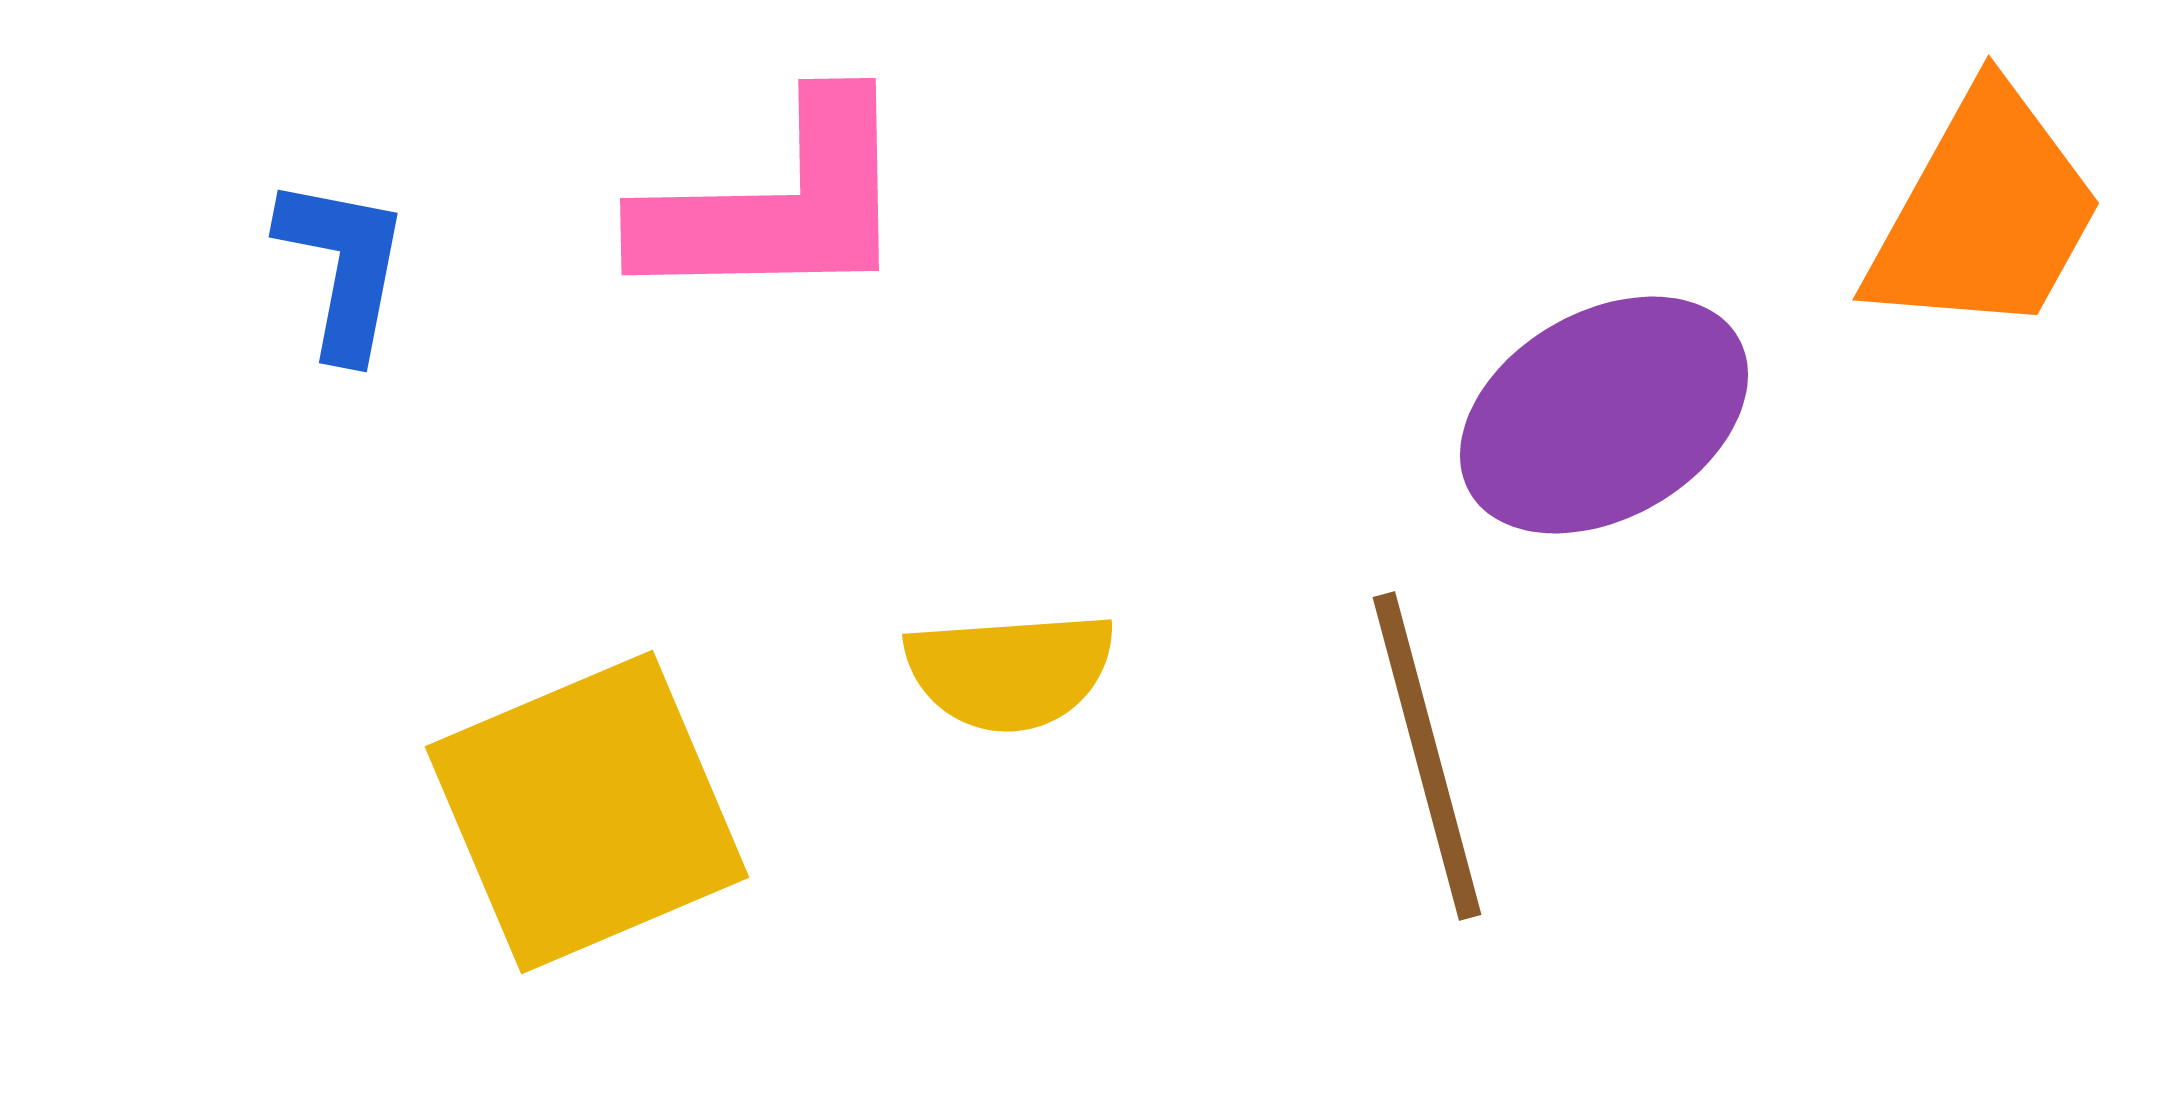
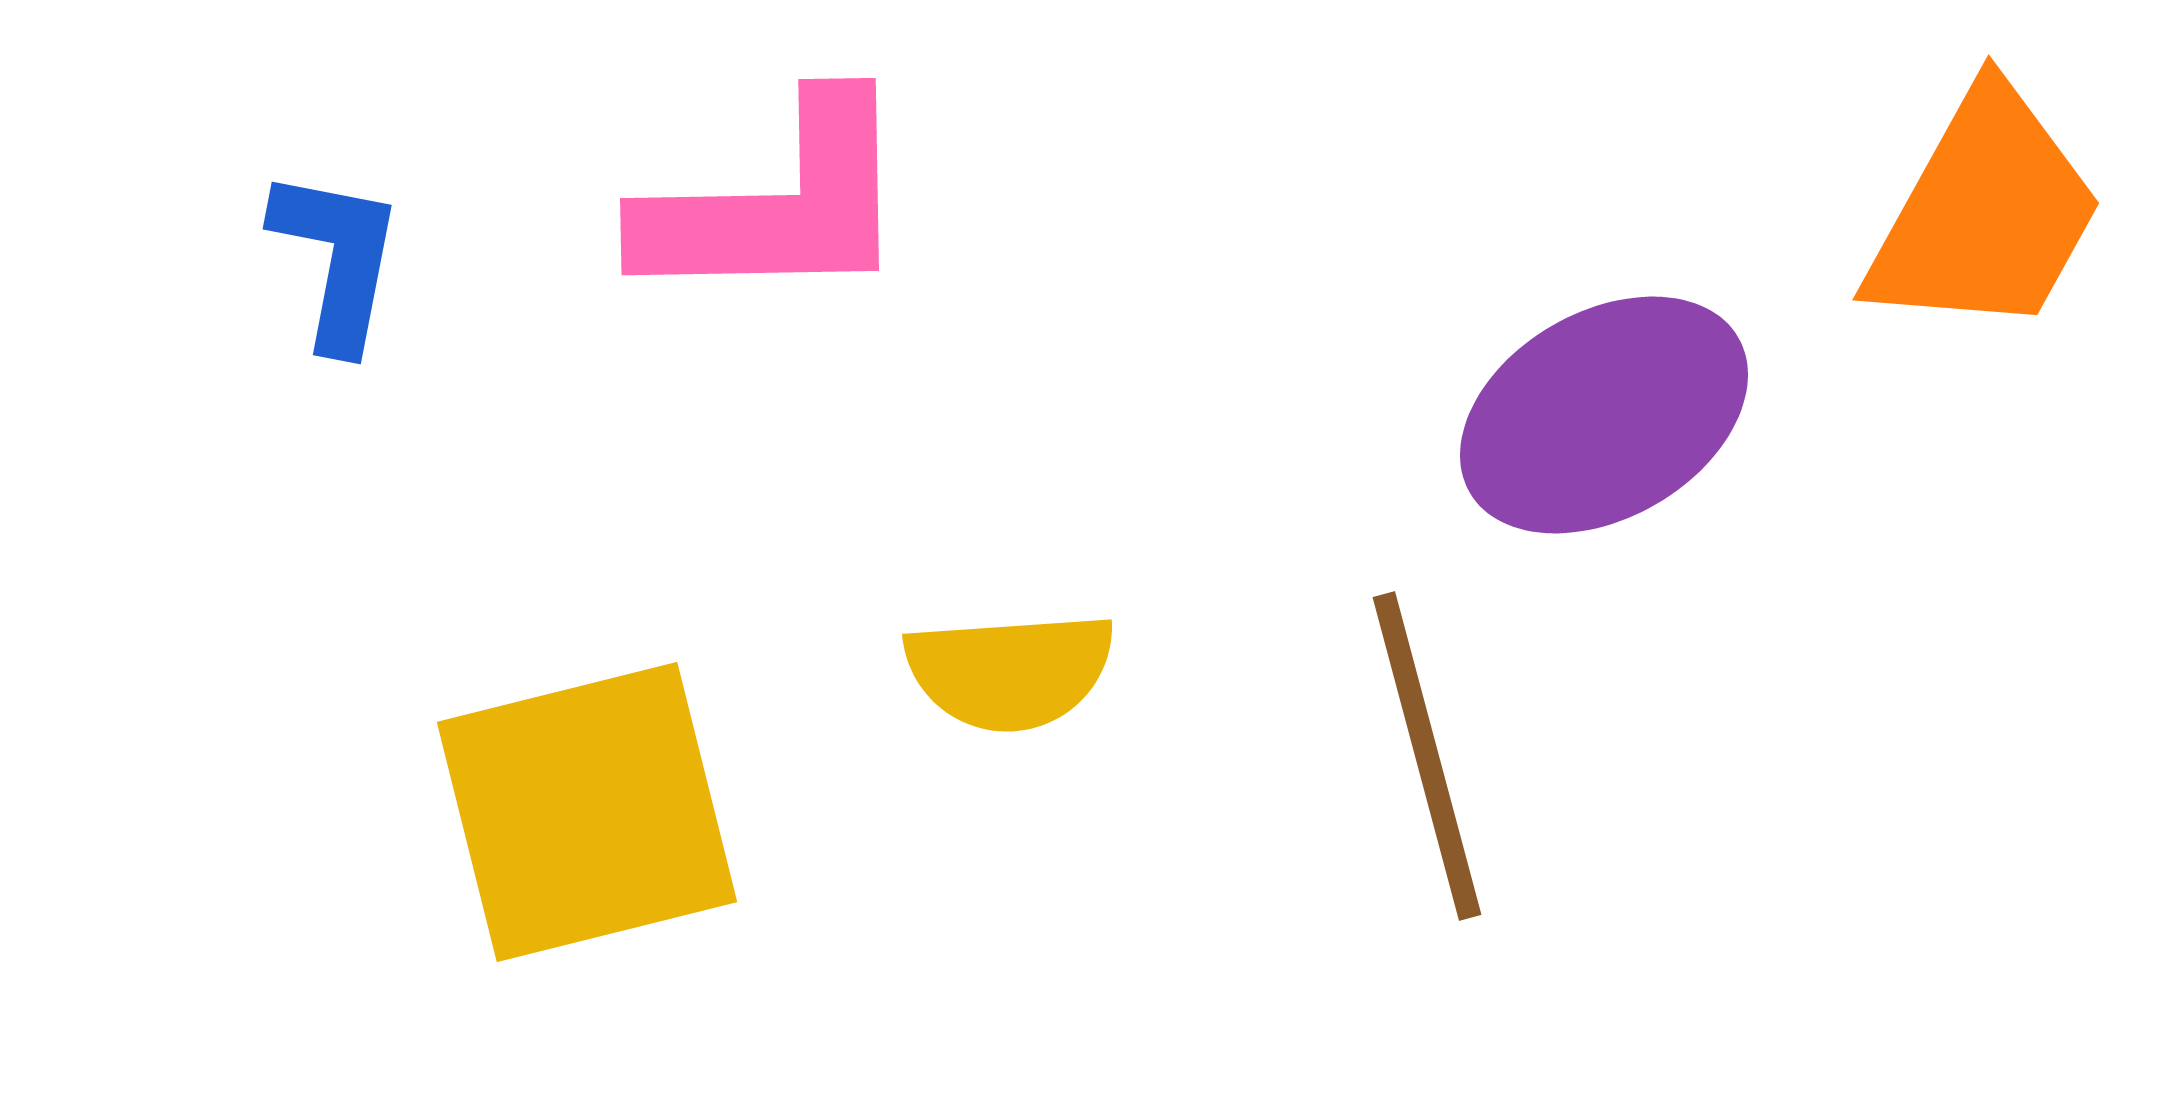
blue L-shape: moved 6 px left, 8 px up
yellow square: rotated 9 degrees clockwise
